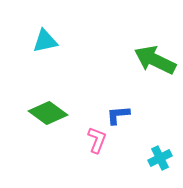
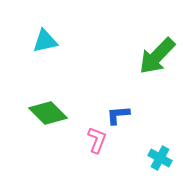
green arrow: moved 2 px right, 4 px up; rotated 72 degrees counterclockwise
green diamond: rotated 9 degrees clockwise
cyan cross: rotated 35 degrees counterclockwise
